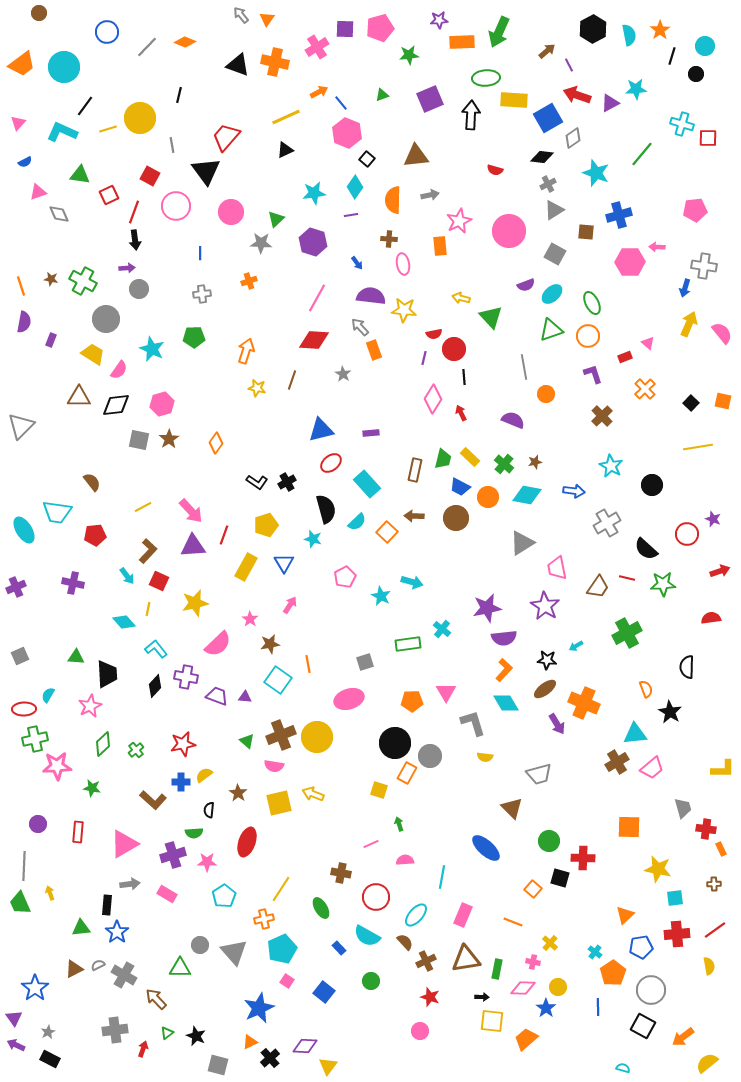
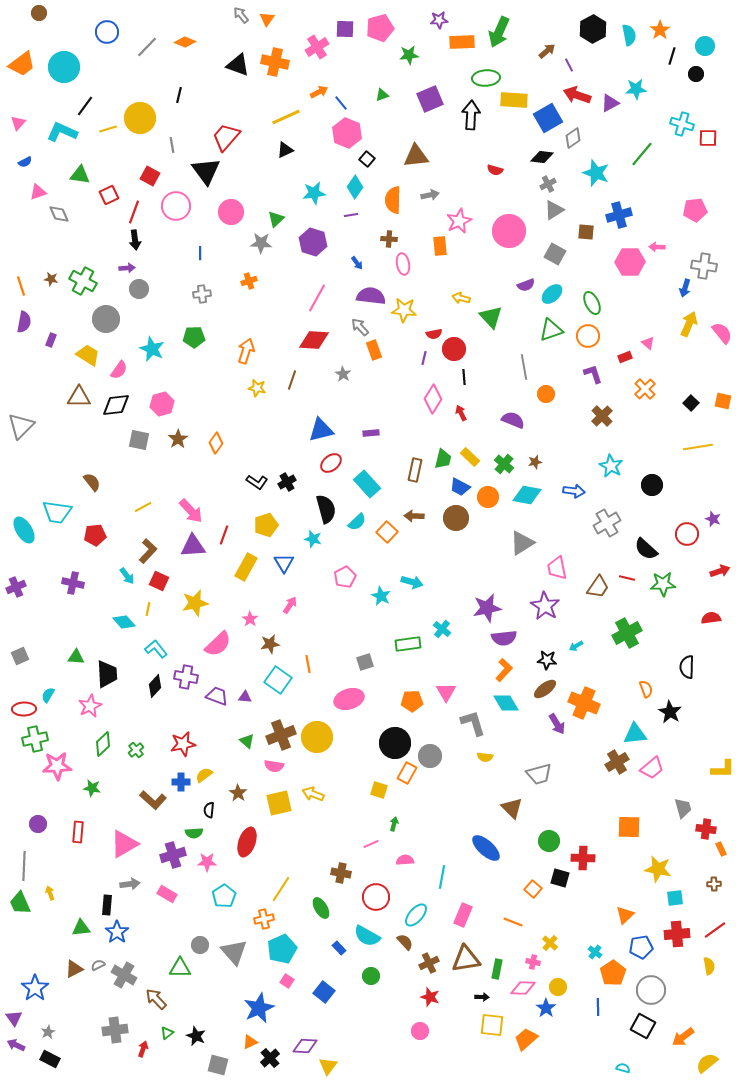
yellow trapezoid at (93, 354): moved 5 px left, 1 px down
brown star at (169, 439): moved 9 px right
green arrow at (399, 824): moved 5 px left; rotated 32 degrees clockwise
brown cross at (426, 961): moved 3 px right, 2 px down
green circle at (371, 981): moved 5 px up
yellow square at (492, 1021): moved 4 px down
